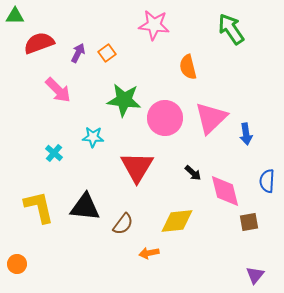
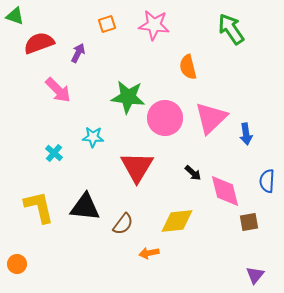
green triangle: rotated 18 degrees clockwise
orange square: moved 29 px up; rotated 18 degrees clockwise
green star: moved 4 px right, 3 px up
